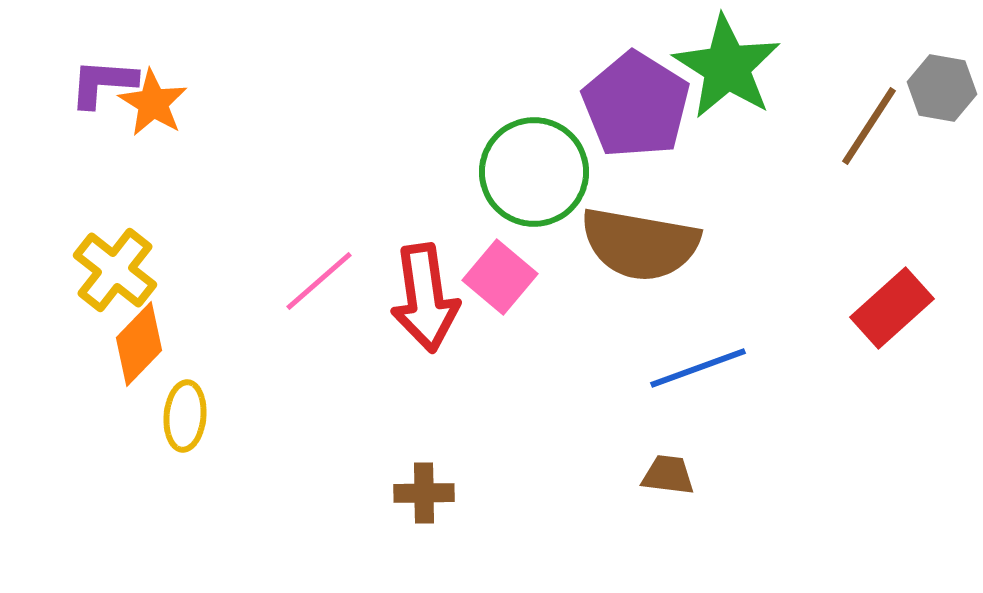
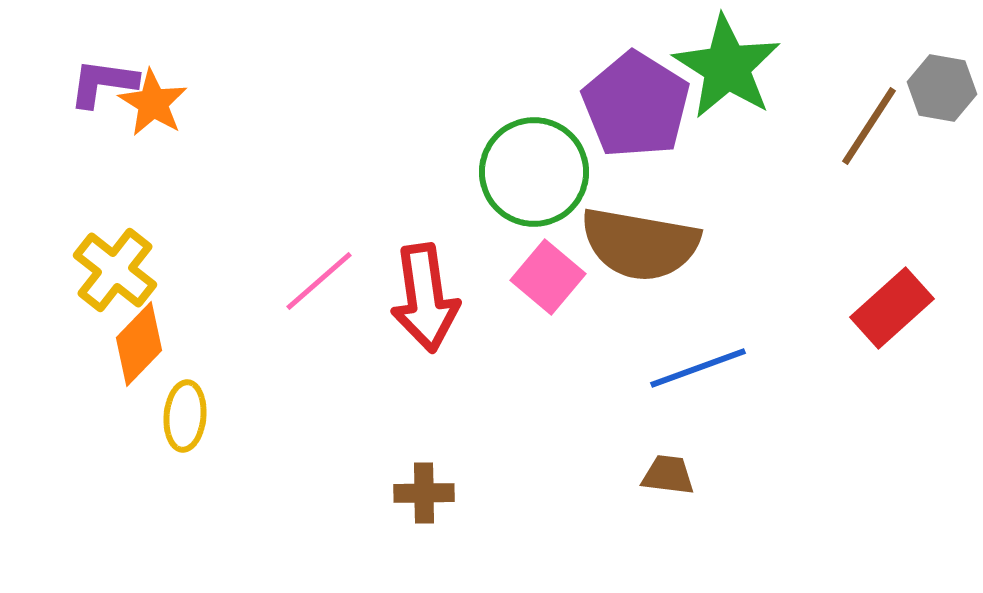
purple L-shape: rotated 4 degrees clockwise
pink square: moved 48 px right
